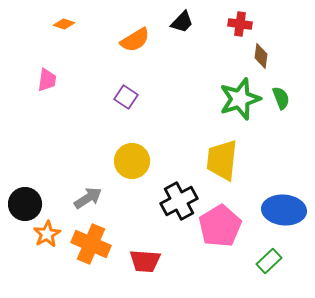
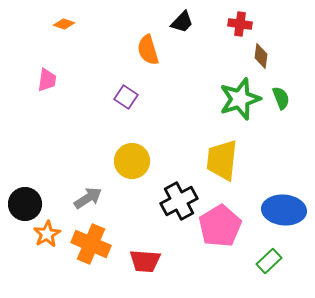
orange semicircle: moved 13 px right, 10 px down; rotated 104 degrees clockwise
